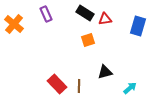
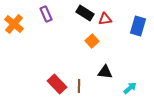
orange square: moved 4 px right, 1 px down; rotated 24 degrees counterclockwise
black triangle: rotated 21 degrees clockwise
